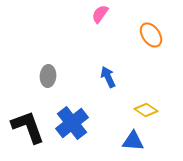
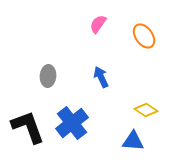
pink semicircle: moved 2 px left, 10 px down
orange ellipse: moved 7 px left, 1 px down
blue arrow: moved 7 px left
